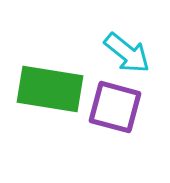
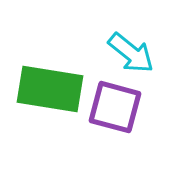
cyan arrow: moved 4 px right
